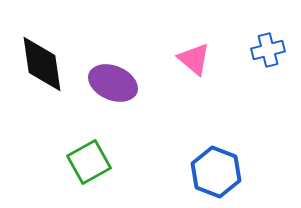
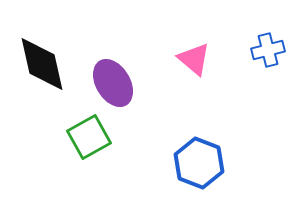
black diamond: rotated 4 degrees counterclockwise
purple ellipse: rotated 36 degrees clockwise
green square: moved 25 px up
blue hexagon: moved 17 px left, 9 px up
